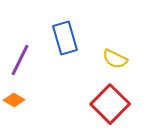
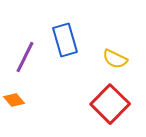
blue rectangle: moved 2 px down
purple line: moved 5 px right, 3 px up
orange diamond: rotated 20 degrees clockwise
